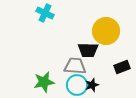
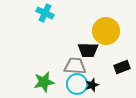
cyan circle: moved 1 px up
